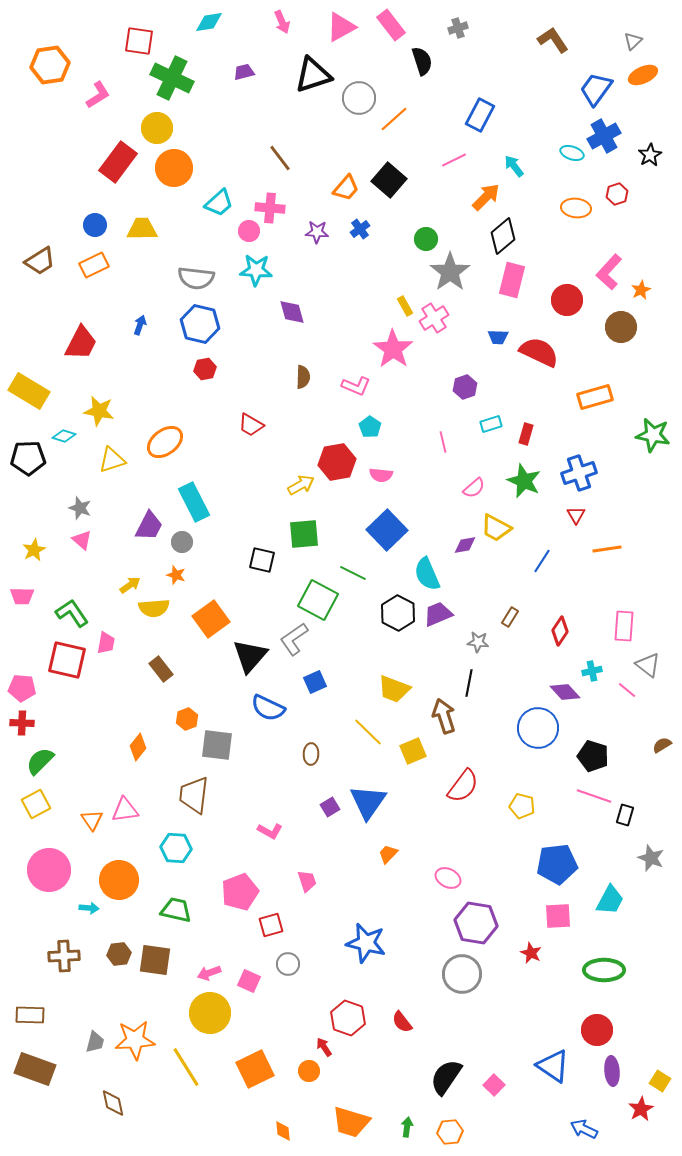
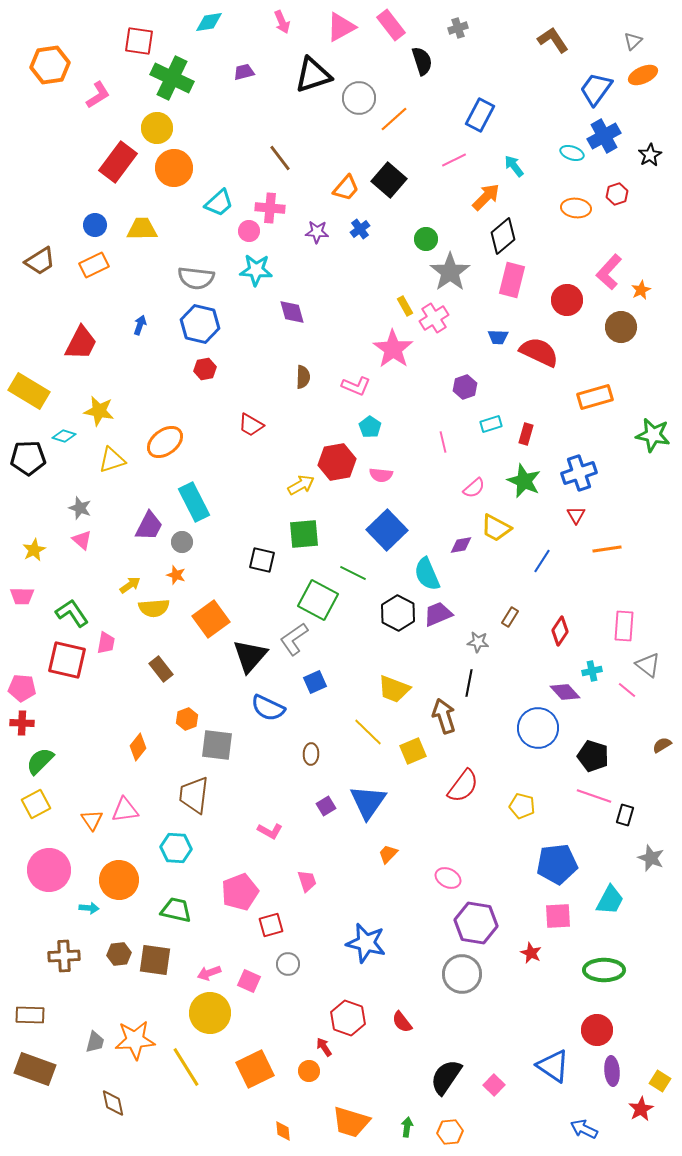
purple diamond at (465, 545): moved 4 px left
purple square at (330, 807): moved 4 px left, 1 px up
